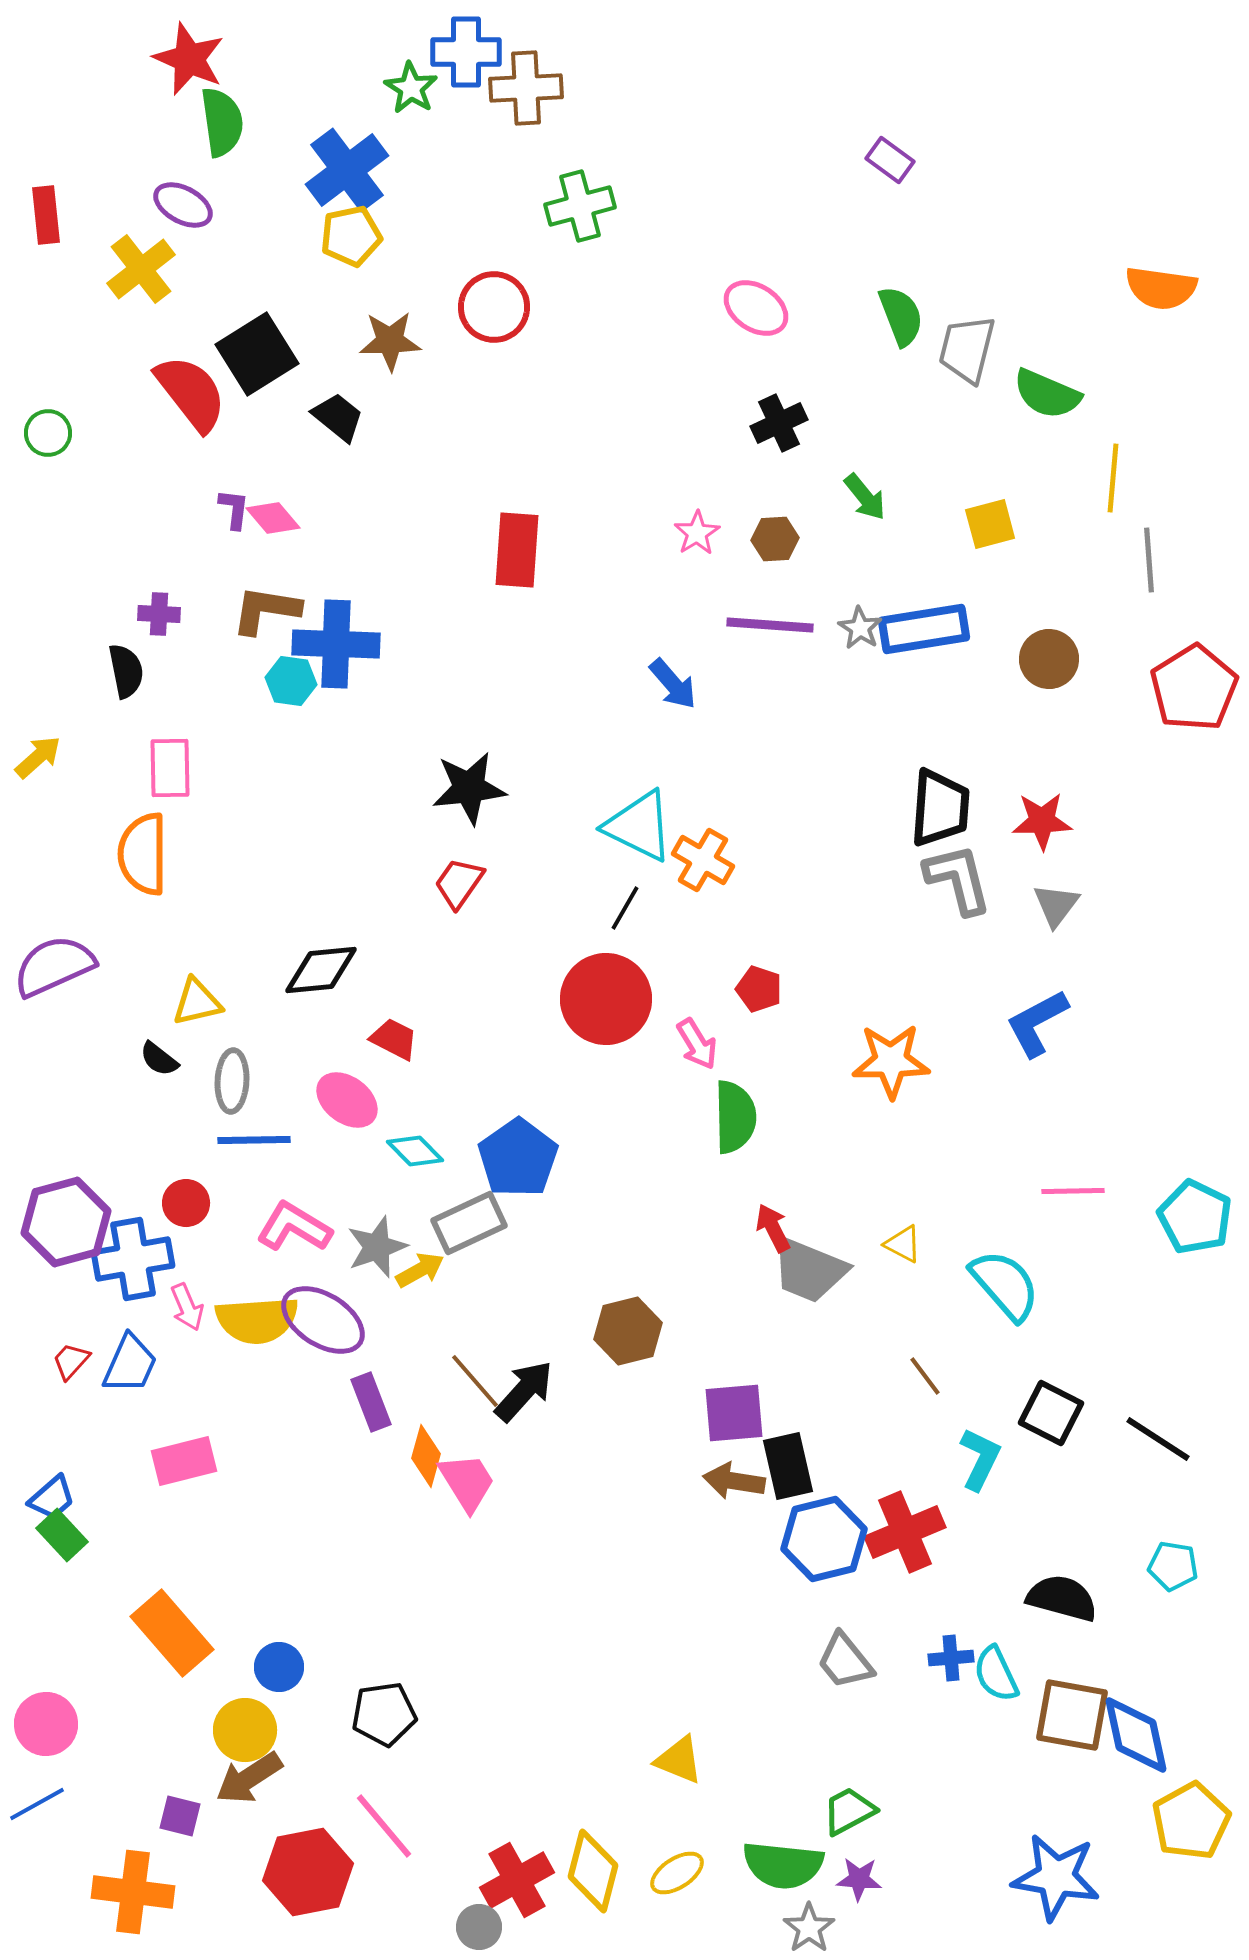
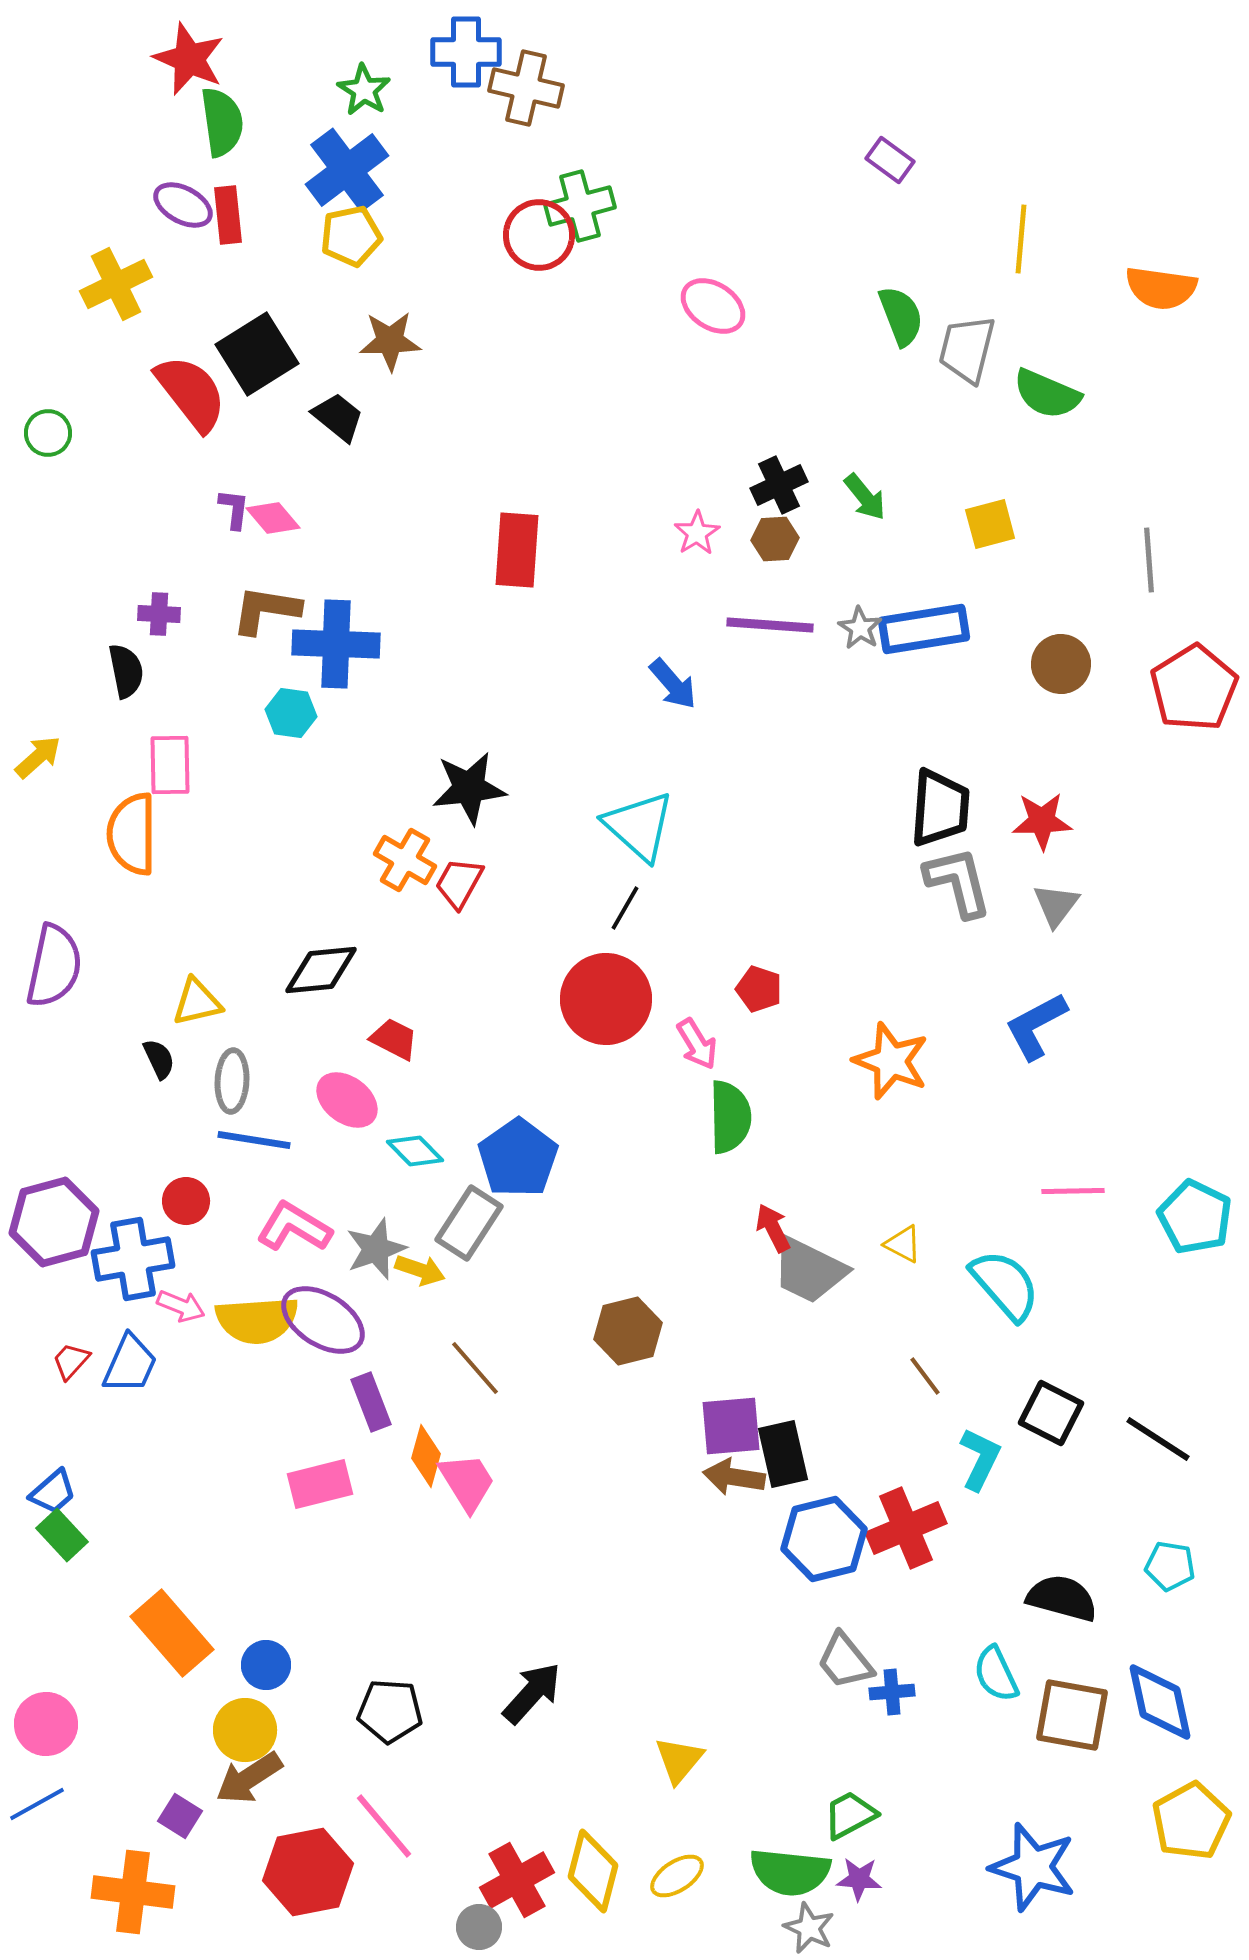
green star at (411, 88): moved 47 px left, 2 px down
brown cross at (526, 88): rotated 16 degrees clockwise
red rectangle at (46, 215): moved 182 px right
yellow cross at (141, 269): moved 25 px left, 15 px down; rotated 12 degrees clockwise
red circle at (494, 307): moved 45 px right, 72 px up
pink ellipse at (756, 308): moved 43 px left, 2 px up
black cross at (779, 423): moved 62 px down
yellow line at (1113, 478): moved 92 px left, 239 px up
brown circle at (1049, 659): moved 12 px right, 5 px down
cyan hexagon at (291, 681): moved 32 px down
pink rectangle at (170, 768): moved 3 px up
cyan triangle at (639, 826): rotated 16 degrees clockwise
orange semicircle at (143, 854): moved 11 px left, 20 px up
orange cross at (703, 860): moved 298 px left
gray L-shape at (958, 879): moved 3 px down
red trapezoid at (459, 883): rotated 6 degrees counterclockwise
purple semicircle at (54, 966): rotated 126 degrees clockwise
blue L-shape at (1037, 1023): moved 1 px left, 3 px down
black semicircle at (159, 1059): rotated 153 degrees counterclockwise
orange star at (891, 1061): rotated 22 degrees clockwise
green semicircle at (735, 1117): moved 5 px left
blue line at (254, 1140): rotated 10 degrees clockwise
red circle at (186, 1203): moved 2 px up
purple hexagon at (66, 1222): moved 12 px left
gray rectangle at (469, 1223): rotated 32 degrees counterclockwise
gray star at (377, 1247): moved 1 px left, 2 px down
yellow arrow at (420, 1270): rotated 48 degrees clockwise
gray trapezoid at (809, 1270): rotated 4 degrees clockwise
pink arrow at (187, 1307): moved 6 px left, 1 px up; rotated 45 degrees counterclockwise
brown line at (475, 1381): moved 13 px up
black arrow at (524, 1391): moved 8 px right, 302 px down
purple square at (734, 1413): moved 3 px left, 13 px down
pink rectangle at (184, 1461): moved 136 px right, 23 px down
black rectangle at (788, 1466): moved 5 px left, 12 px up
brown arrow at (734, 1481): moved 4 px up
blue trapezoid at (52, 1498): moved 1 px right, 6 px up
red cross at (905, 1532): moved 1 px right, 4 px up
cyan pentagon at (1173, 1566): moved 3 px left
blue cross at (951, 1658): moved 59 px left, 34 px down
blue circle at (279, 1667): moved 13 px left, 2 px up
black pentagon at (384, 1714): moved 6 px right, 3 px up; rotated 12 degrees clockwise
blue diamond at (1136, 1735): moved 24 px right, 33 px up
yellow triangle at (679, 1760): rotated 48 degrees clockwise
green trapezoid at (849, 1811): moved 1 px right, 4 px down
purple square at (180, 1816): rotated 18 degrees clockwise
green semicircle at (783, 1865): moved 7 px right, 7 px down
yellow ellipse at (677, 1873): moved 3 px down
blue star at (1056, 1877): moved 23 px left, 10 px up; rotated 8 degrees clockwise
gray star at (809, 1928): rotated 12 degrees counterclockwise
